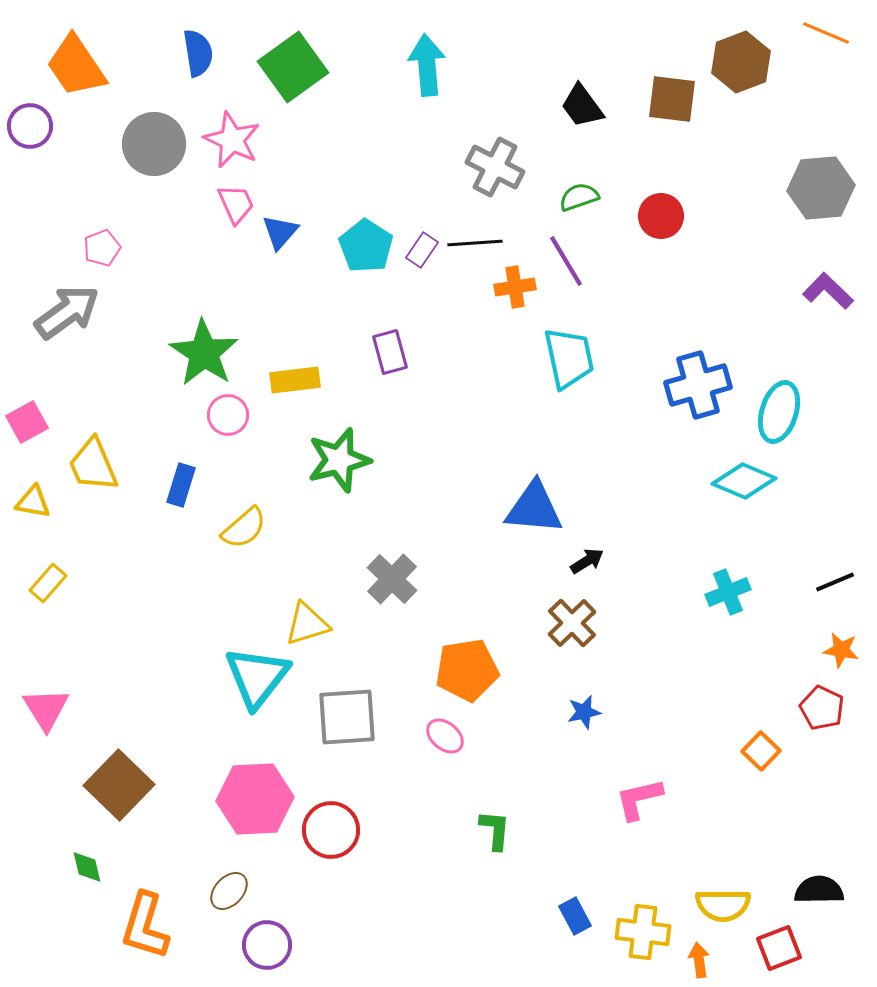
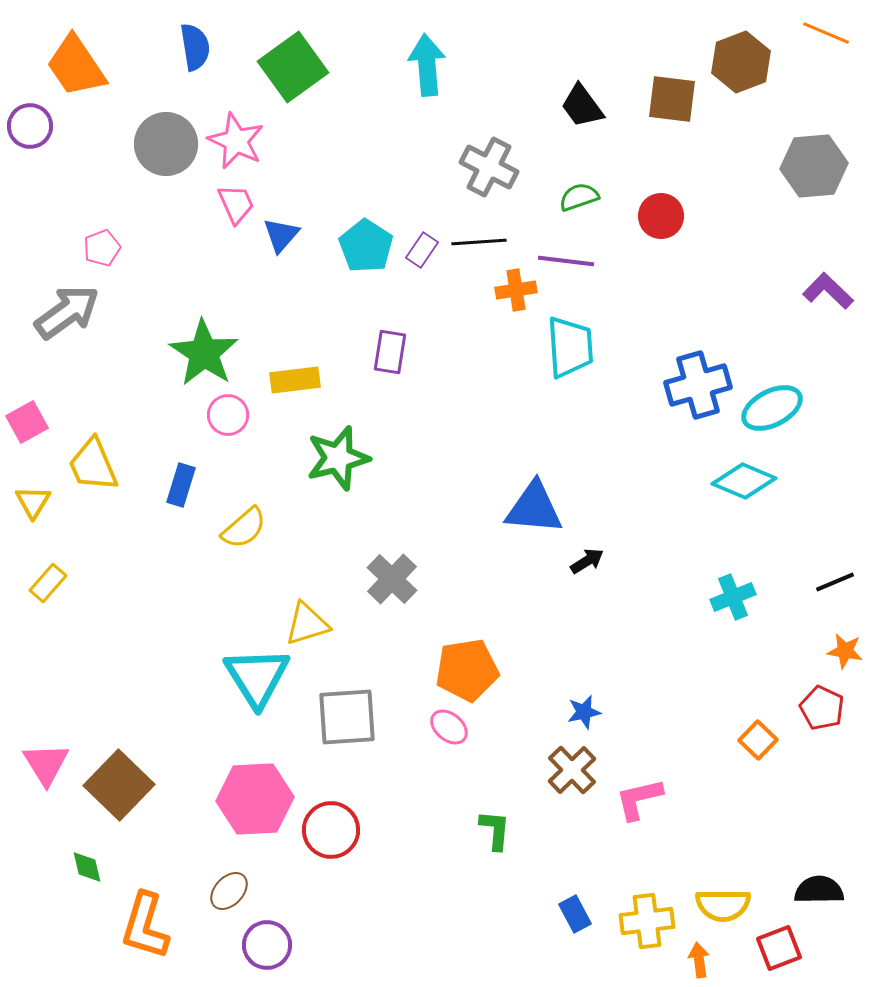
blue semicircle at (198, 53): moved 3 px left, 6 px up
pink star at (232, 140): moved 4 px right, 1 px down
gray circle at (154, 144): moved 12 px right
gray cross at (495, 167): moved 6 px left
gray hexagon at (821, 188): moved 7 px left, 22 px up
blue triangle at (280, 232): moved 1 px right, 3 px down
black line at (475, 243): moved 4 px right, 1 px up
purple line at (566, 261): rotated 52 degrees counterclockwise
orange cross at (515, 287): moved 1 px right, 3 px down
purple rectangle at (390, 352): rotated 24 degrees clockwise
cyan trapezoid at (569, 358): moved 1 px right, 11 px up; rotated 8 degrees clockwise
cyan ellipse at (779, 412): moved 7 px left, 4 px up; rotated 46 degrees clockwise
green star at (339, 460): moved 1 px left, 2 px up
yellow triangle at (33, 502): rotated 51 degrees clockwise
cyan cross at (728, 592): moved 5 px right, 5 px down
brown cross at (572, 623): moved 147 px down
orange star at (841, 650): moved 4 px right, 1 px down
cyan triangle at (257, 677): rotated 10 degrees counterclockwise
pink triangle at (46, 709): moved 55 px down
pink ellipse at (445, 736): moved 4 px right, 9 px up
orange square at (761, 751): moved 3 px left, 11 px up
blue rectangle at (575, 916): moved 2 px up
yellow cross at (643, 932): moved 4 px right, 11 px up; rotated 14 degrees counterclockwise
